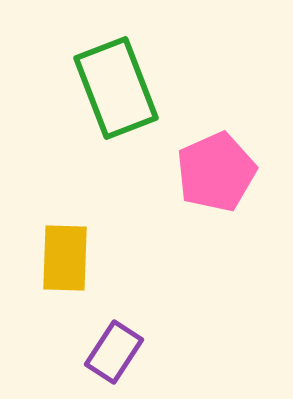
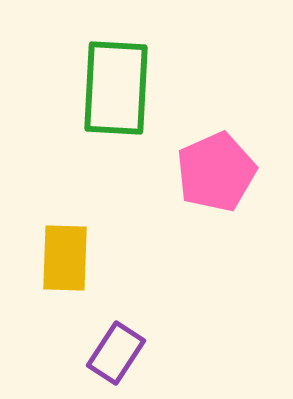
green rectangle: rotated 24 degrees clockwise
purple rectangle: moved 2 px right, 1 px down
